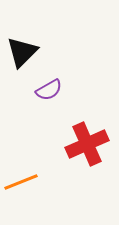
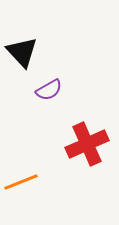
black triangle: rotated 28 degrees counterclockwise
